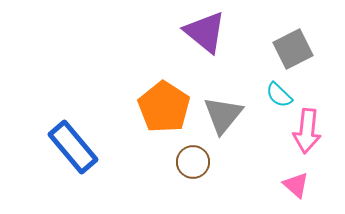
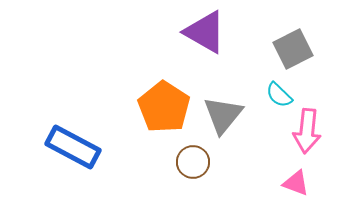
purple triangle: rotated 9 degrees counterclockwise
blue rectangle: rotated 22 degrees counterclockwise
pink triangle: moved 2 px up; rotated 20 degrees counterclockwise
